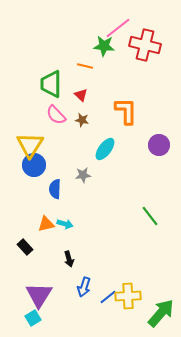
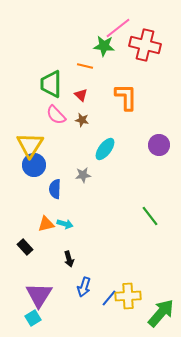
orange L-shape: moved 14 px up
blue line: moved 1 px right, 1 px down; rotated 12 degrees counterclockwise
